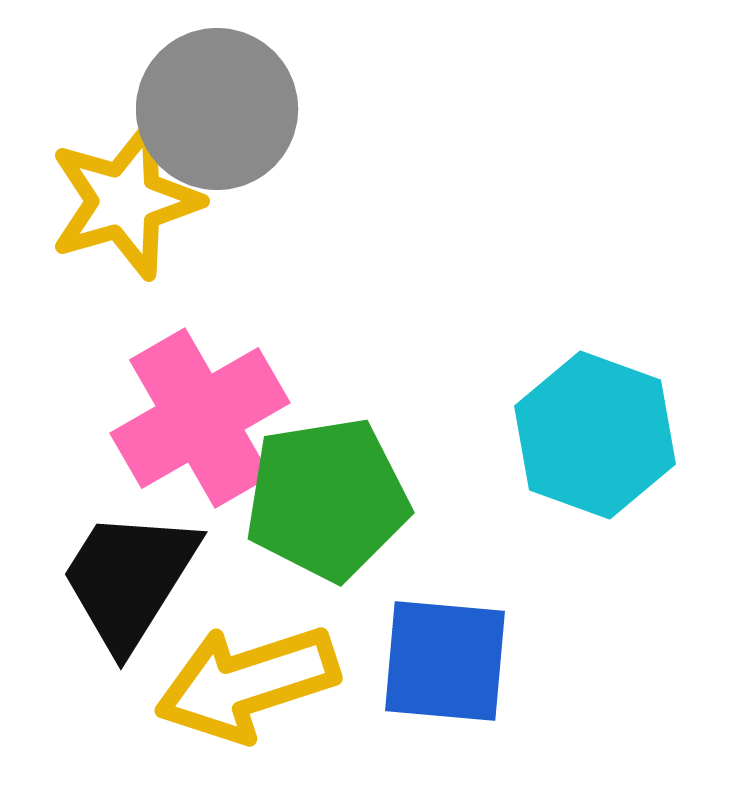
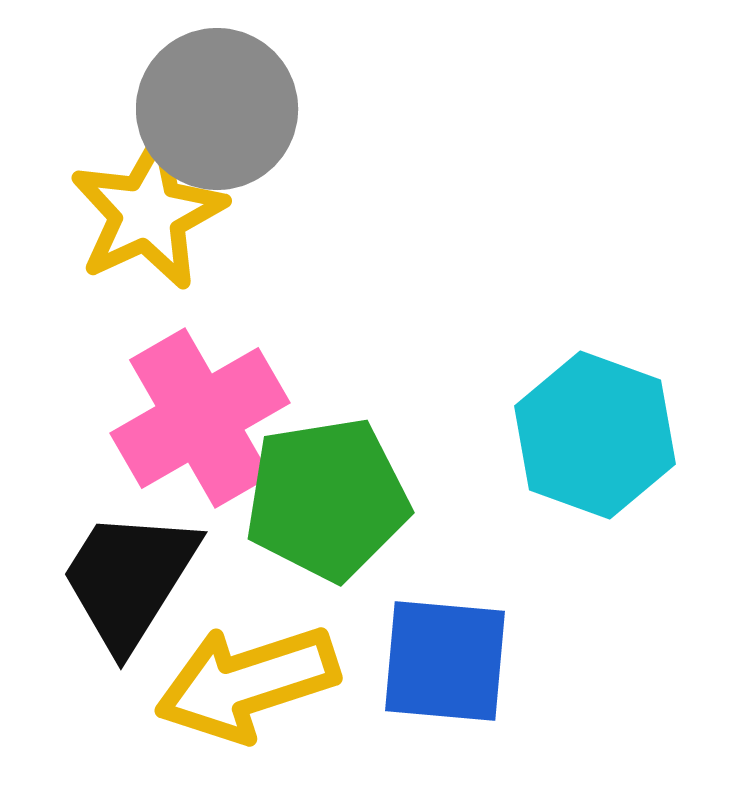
yellow star: moved 23 px right, 12 px down; rotated 9 degrees counterclockwise
